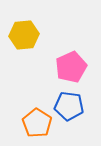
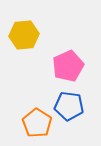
pink pentagon: moved 3 px left, 1 px up
